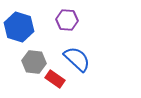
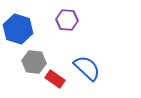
blue hexagon: moved 1 px left, 2 px down
blue semicircle: moved 10 px right, 9 px down
